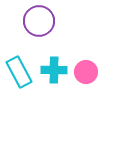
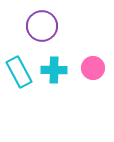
purple circle: moved 3 px right, 5 px down
pink circle: moved 7 px right, 4 px up
